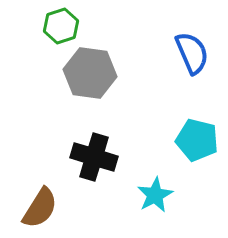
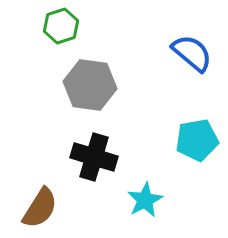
blue semicircle: rotated 27 degrees counterclockwise
gray hexagon: moved 12 px down
cyan pentagon: rotated 24 degrees counterclockwise
cyan star: moved 10 px left, 5 px down
